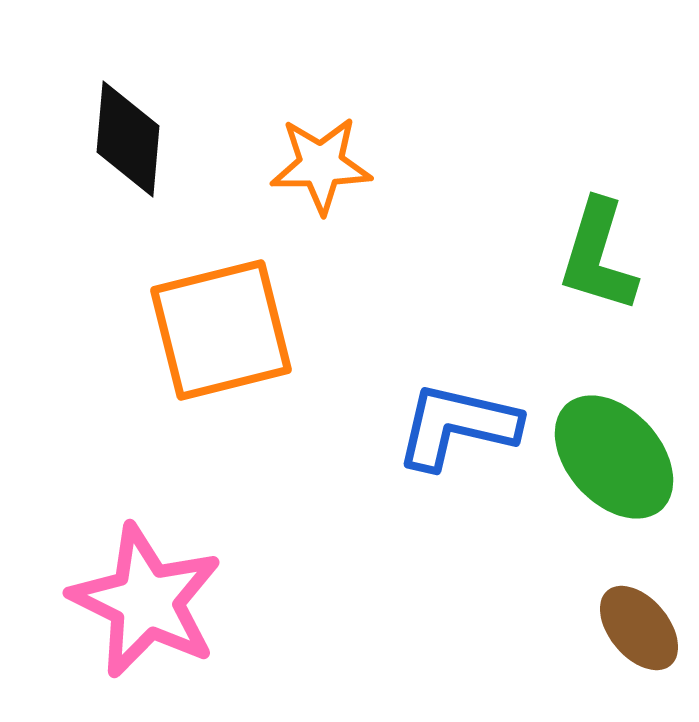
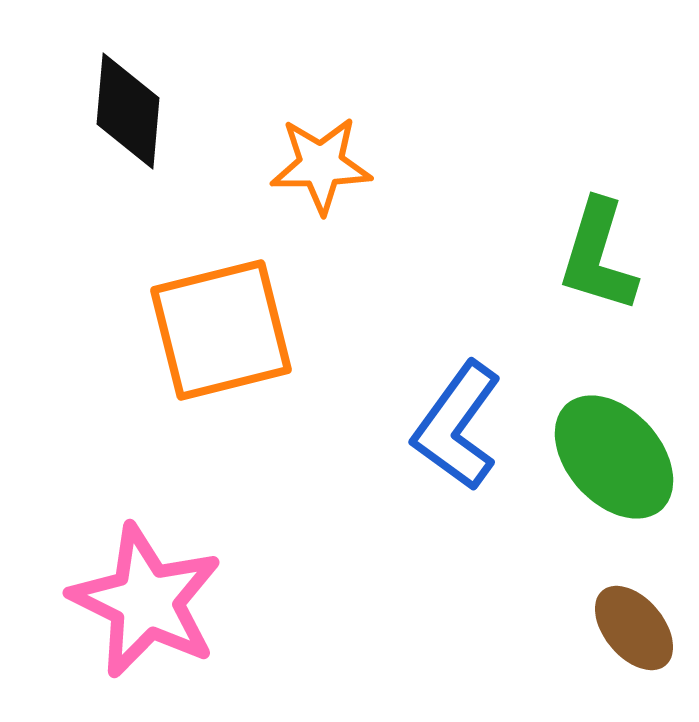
black diamond: moved 28 px up
blue L-shape: rotated 67 degrees counterclockwise
brown ellipse: moved 5 px left
